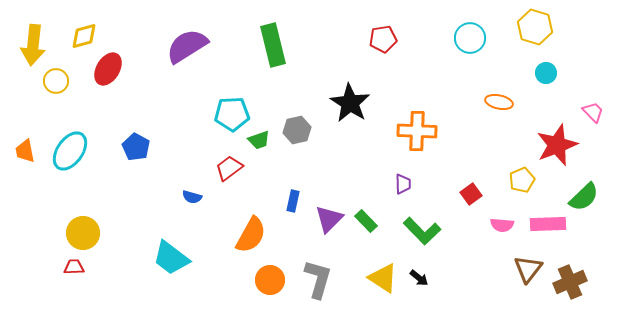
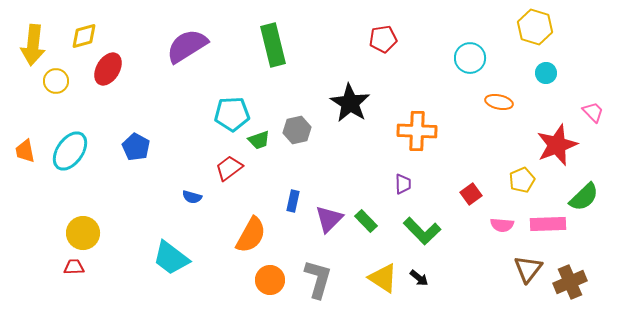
cyan circle at (470, 38): moved 20 px down
